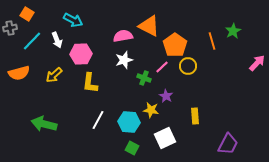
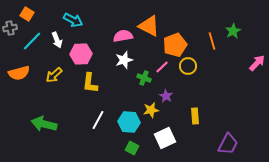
orange pentagon: rotated 15 degrees clockwise
yellow star: rotated 21 degrees counterclockwise
